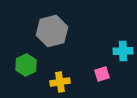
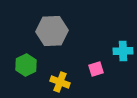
gray hexagon: rotated 12 degrees clockwise
pink square: moved 6 px left, 5 px up
yellow cross: rotated 30 degrees clockwise
